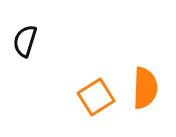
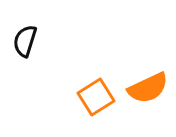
orange semicircle: moved 3 px right; rotated 63 degrees clockwise
